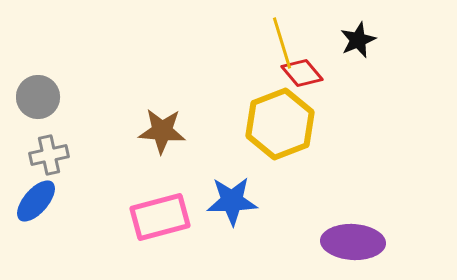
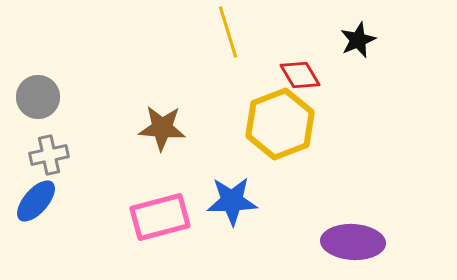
yellow line: moved 54 px left, 11 px up
red diamond: moved 2 px left, 2 px down; rotated 9 degrees clockwise
brown star: moved 3 px up
